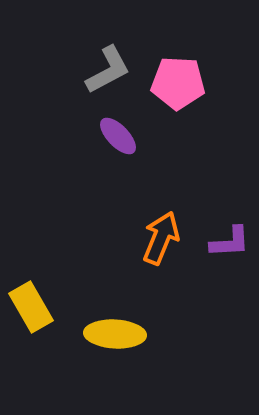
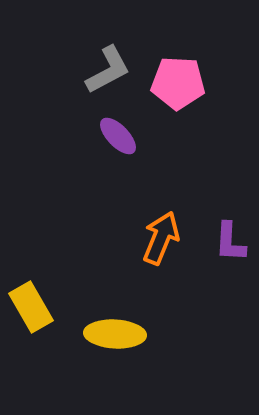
purple L-shape: rotated 96 degrees clockwise
